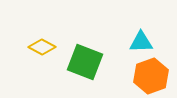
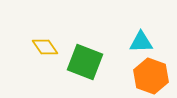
yellow diamond: moved 3 px right; rotated 28 degrees clockwise
orange hexagon: rotated 20 degrees counterclockwise
